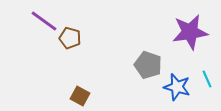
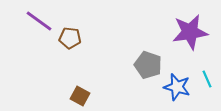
purple line: moved 5 px left
brown pentagon: rotated 10 degrees counterclockwise
